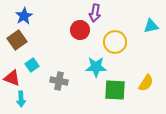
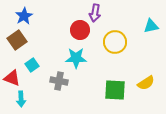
cyan star: moved 20 px left, 9 px up
yellow semicircle: rotated 24 degrees clockwise
